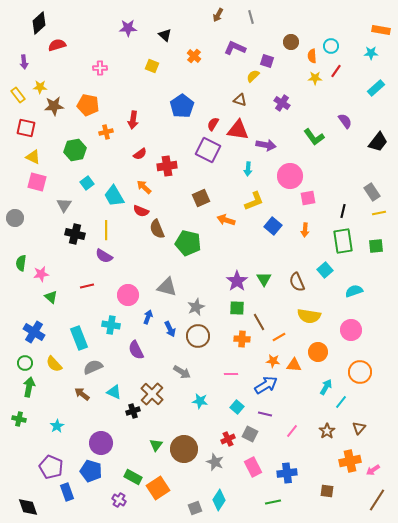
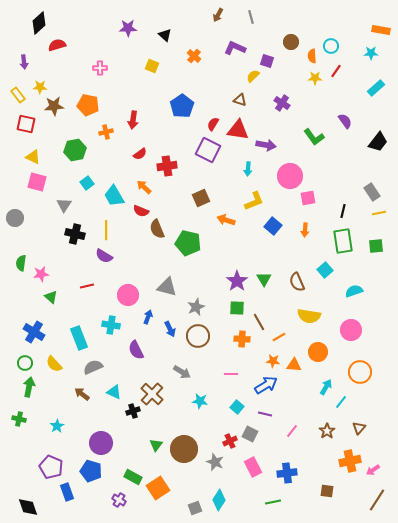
red square at (26, 128): moved 4 px up
red cross at (228, 439): moved 2 px right, 2 px down
